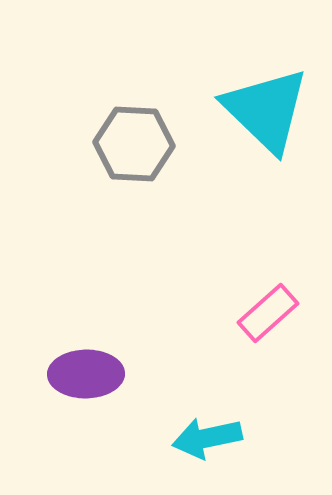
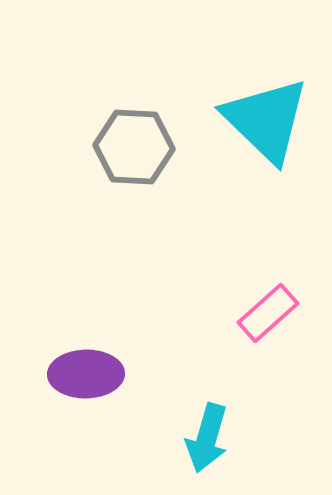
cyan triangle: moved 10 px down
gray hexagon: moved 3 px down
cyan arrow: rotated 62 degrees counterclockwise
